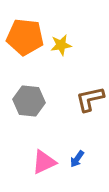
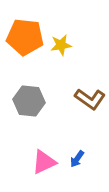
brown L-shape: rotated 132 degrees counterclockwise
